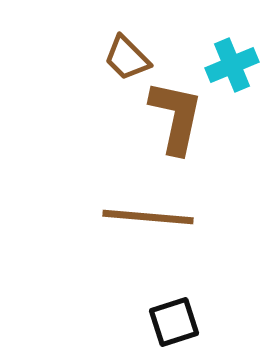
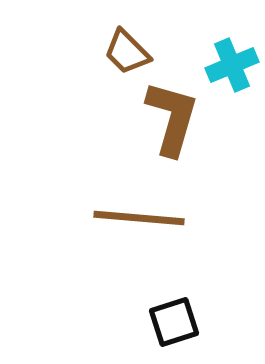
brown trapezoid: moved 6 px up
brown L-shape: moved 4 px left, 1 px down; rotated 4 degrees clockwise
brown line: moved 9 px left, 1 px down
